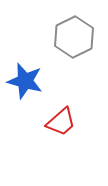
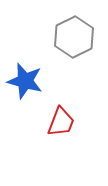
red trapezoid: rotated 28 degrees counterclockwise
